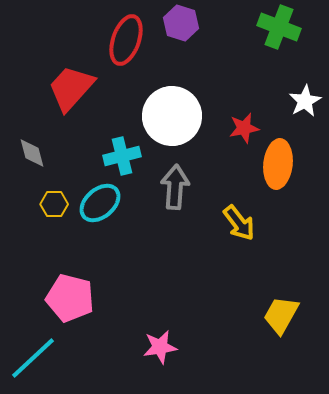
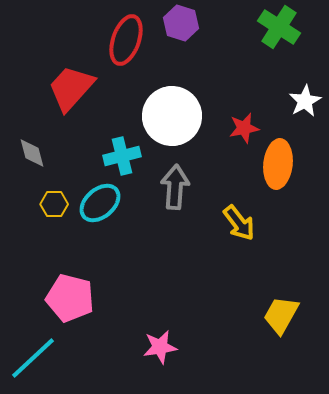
green cross: rotated 12 degrees clockwise
